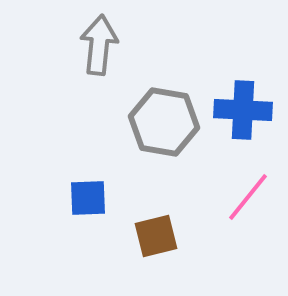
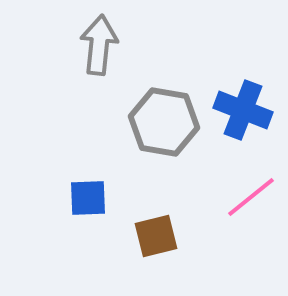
blue cross: rotated 18 degrees clockwise
pink line: moved 3 px right; rotated 12 degrees clockwise
